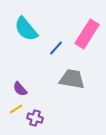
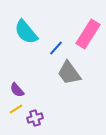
cyan semicircle: moved 3 px down
pink rectangle: moved 1 px right
gray trapezoid: moved 3 px left, 6 px up; rotated 136 degrees counterclockwise
purple semicircle: moved 3 px left, 1 px down
purple cross: rotated 35 degrees counterclockwise
